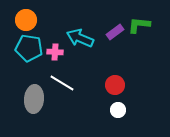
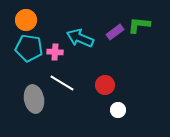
red circle: moved 10 px left
gray ellipse: rotated 16 degrees counterclockwise
